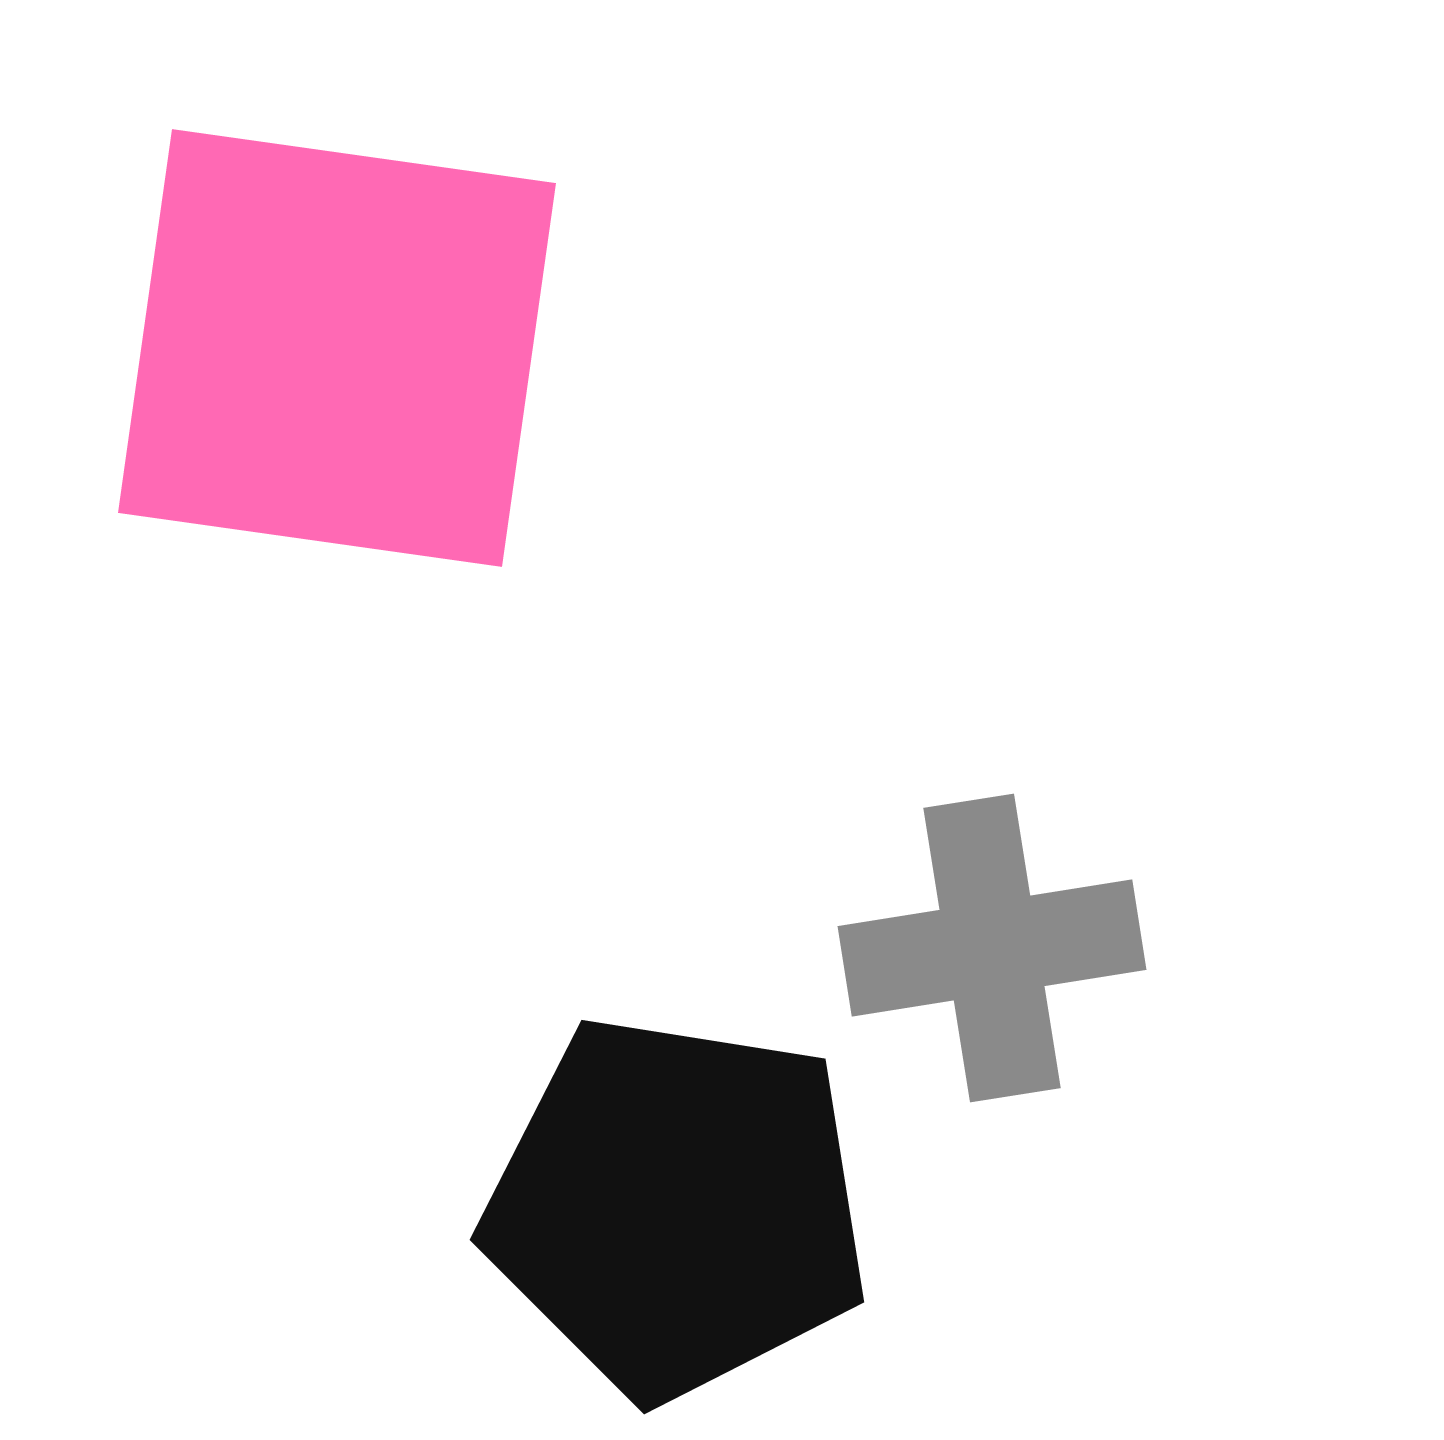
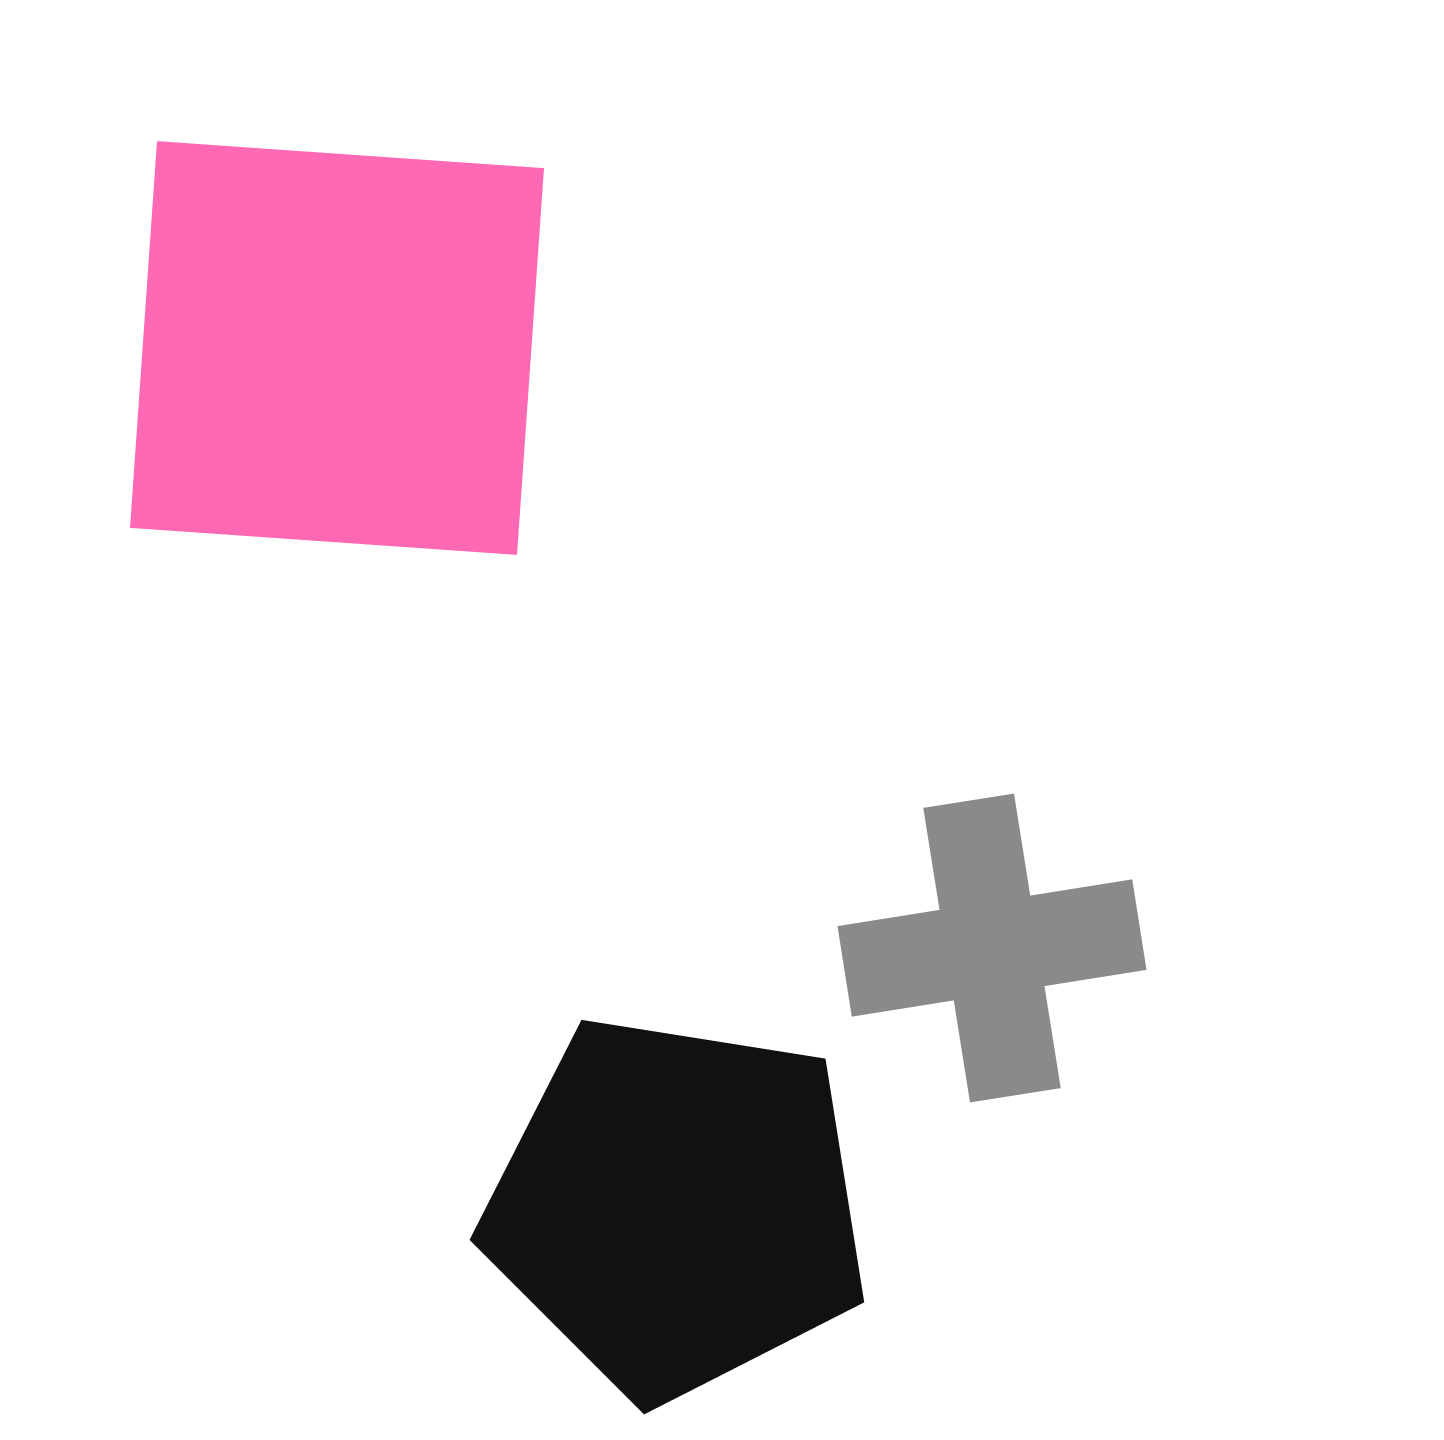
pink square: rotated 4 degrees counterclockwise
